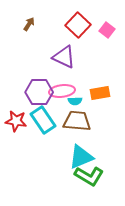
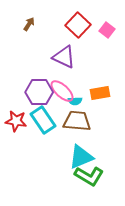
pink ellipse: rotated 50 degrees clockwise
